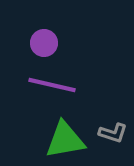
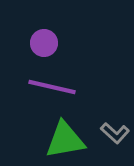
purple line: moved 2 px down
gray L-shape: moved 2 px right; rotated 24 degrees clockwise
